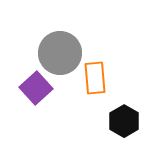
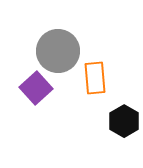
gray circle: moved 2 px left, 2 px up
